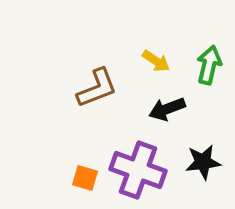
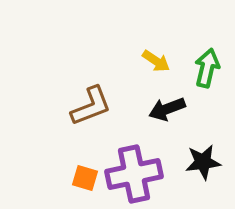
green arrow: moved 2 px left, 3 px down
brown L-shape: moved 6 px left, 18 px down
purple cross: moved 4 px left, 4 px down; rotated 32 degrees counterclockwise
